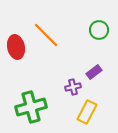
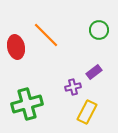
green cross: moved 4 px left, 3 px up
